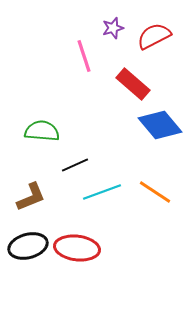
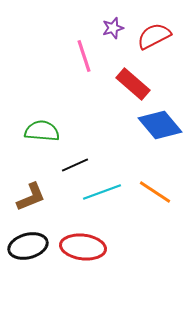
red ellipse: moved 6 px right, 1 px up
